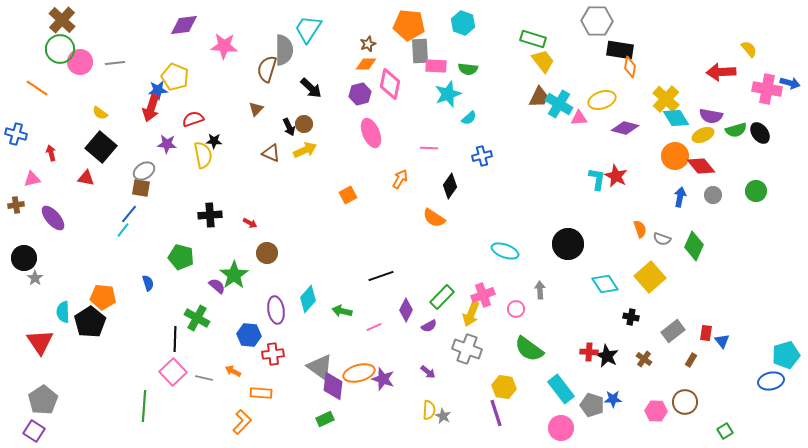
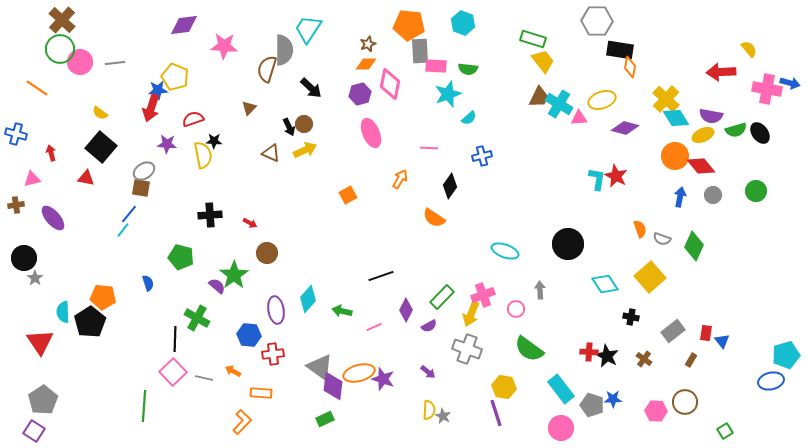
brown triangle at (256, 109): moved 7 px left, 1 px up
